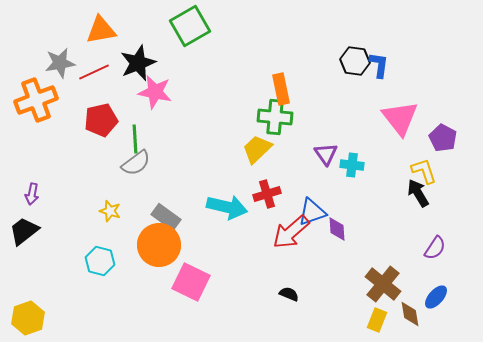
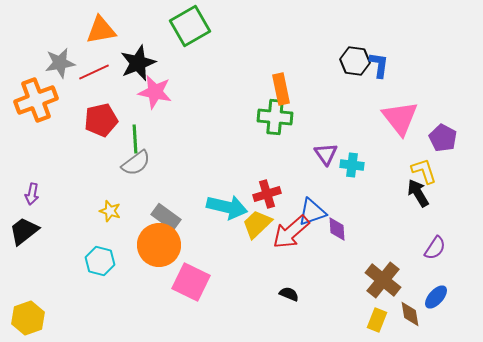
yellow trapezoid: moved 75 px down
brown cross: moved 4 px up
